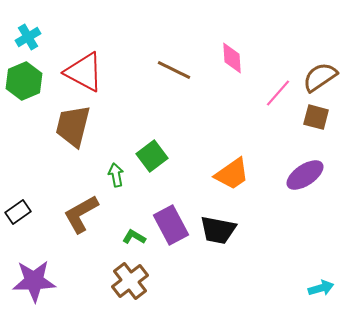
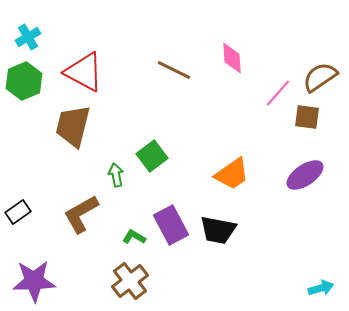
brown square: moved 9 px left; rotated 8 degrees counterclockwise
